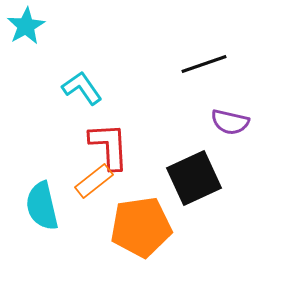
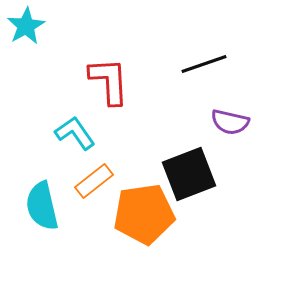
cyan L-shape: moved 7 px left, 45 px down
red L-shape: moved 65 px up
black square: moved 5 px left, 4 px up; rotated 4 degrees clockwise
orange pentagon: moved 3 px right, 13 px up
